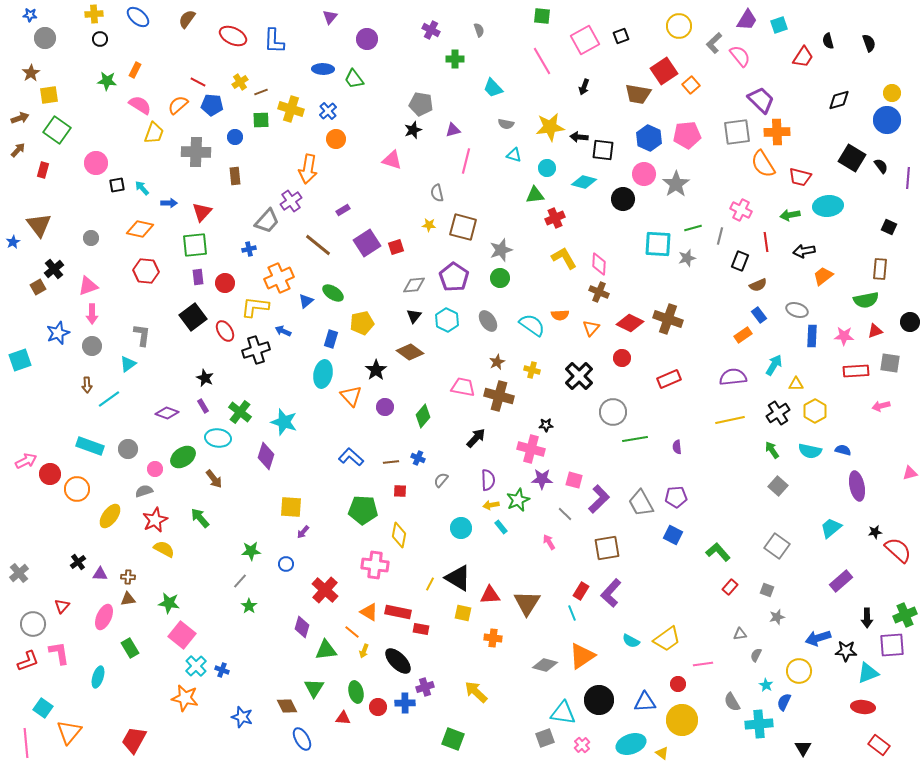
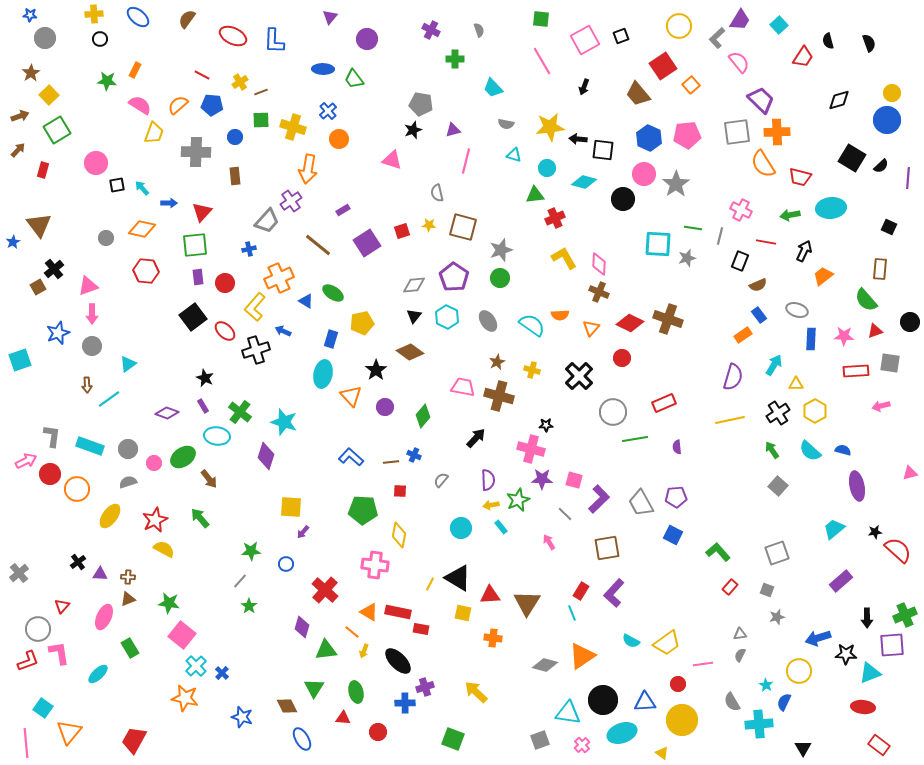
green square at (542, 16): moved 1 px left, 3 px down
purple trapezoid at (747, 20): moved 7 px left
cyan square at (779, 25): rotated 24 degrees counterclockwise
gray L-shape at (714, 43): moved 3 px right, 5 px up
pink semicircle at (740, 56): moved 1 px left, 6 px down
red square at (664, 71): moved 1 px left, 5 px up
red line at (198, 82): moved 4 px right, 7 px up
brown trapezoid at (638, 94): rotated 40 degrees clockwise
yellow square at (49, 95): rotated 36 degrees counterclockwise
yellow cross at (291, 109): moved 2 px right, 18 px down
brown arrow at (20, 118): moved 2 px up
green square at (57, 130): rotated 24 degrees clockwise
black arrow at (579, 137): moved 1 px left, 2 px down
orange circle at (336, 139): moved 3 px right
black semicircle at (881, 166): rotated 84 degrees clockwise
cyan ellipse at (828, 206): moved 3 px right, 2 px down
green line at (693, 228): rotated 24 degrees clockwise
orange diamond at (140, 229): moved 2 px right
gray circle at (91, 238): moved 15 px right
red line at (766, 242): rotated 72 degrees counterclockwise
red square at (396, 247): moved 6 px right, 16 px up
black arrow at (804, 251): rotated 125 degrees clockwise
green semicircle at (866, 300): rotated 60 degrees clockwise
blue triangle at (306, 301): rotated 49 degrees counterclockwise
yellow L-shape at (255, 307): rotated 56 degrees counterclockwise
cyan hexagon at (447, 320): moved 3 px up
red ellipse at (225, 331): rotated 15 degrees counterclockwise
gray L-shape at (142, 335): moved 90 px left, 101 px down
blue rectangle at (812, 336): moved 1 px left, 3 px down
purple semicircle at (733, 377): rotated 112 degrees clockwise
red rectangle at (669, 379): moved 5 px left, 24 px down
cyan ellipse at (218, 438): moved 1 px left, 2 px up
cyan semicircle at (810, 451): rotated 30 degrees clockwise
blue cross at (418, 458): moved 4 px left, 3 px up
pink circle at (155, 469): moved 1 px left, 6 px up
brown arrow at (214, 479): moved 5 px left
gray semicircle at (144, 491): moved 16 px left, 9 px up
cyan trapezoid at (831, 528): moved 3 px right, 1 px down
gray square at (777, 546): moved 7 px down; rotated 35 degrees clockwise
purple L-shape at (611, 593): moved 3 px right
brown triangle at (128, 599): rotated 14 degrees counterclockwise
gray circle at (33, 624): moved 5 px right, 5 px down
yellow trapezoid at (667, 639): moved 4 px down
black star at (846, 651): moved 3 px down
gray semicircle at (756, 655): moved 16 px left
blue cross at (222, 670): moved 3 px down; rotated 24 degrees clockwise
cyan triangle at (868, 673): moved 2 px right
cyan ellipse at (98, 677): moved 3 px up; rotated 30 degrees clockwise
black circle at (599, 700): moved 4 px right
red circle at (378, 707): moved 25 px down
cyan triangle at (563, 713): moved 5 px right
gray square at (545, 738): moved 5 px left, 2 px down
cyan ellipse at (631, 744): moved 9 px left, 11 px up
